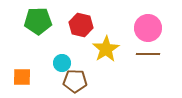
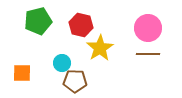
green pentagon: rotated 12 degrees counterclockwise
yellow star: moved 6 px left, 1 px up
orange square: moved 4 px up
